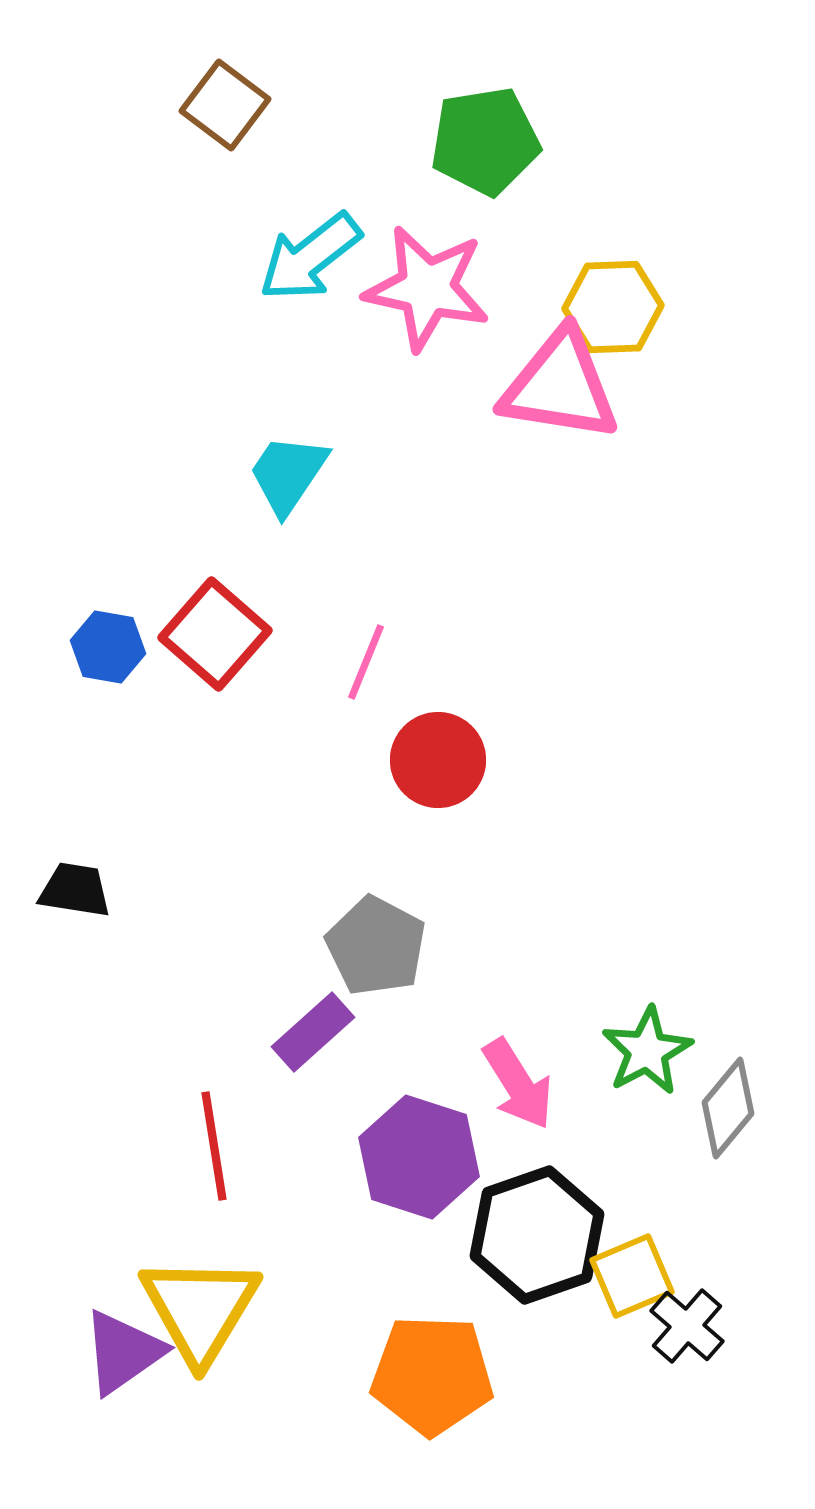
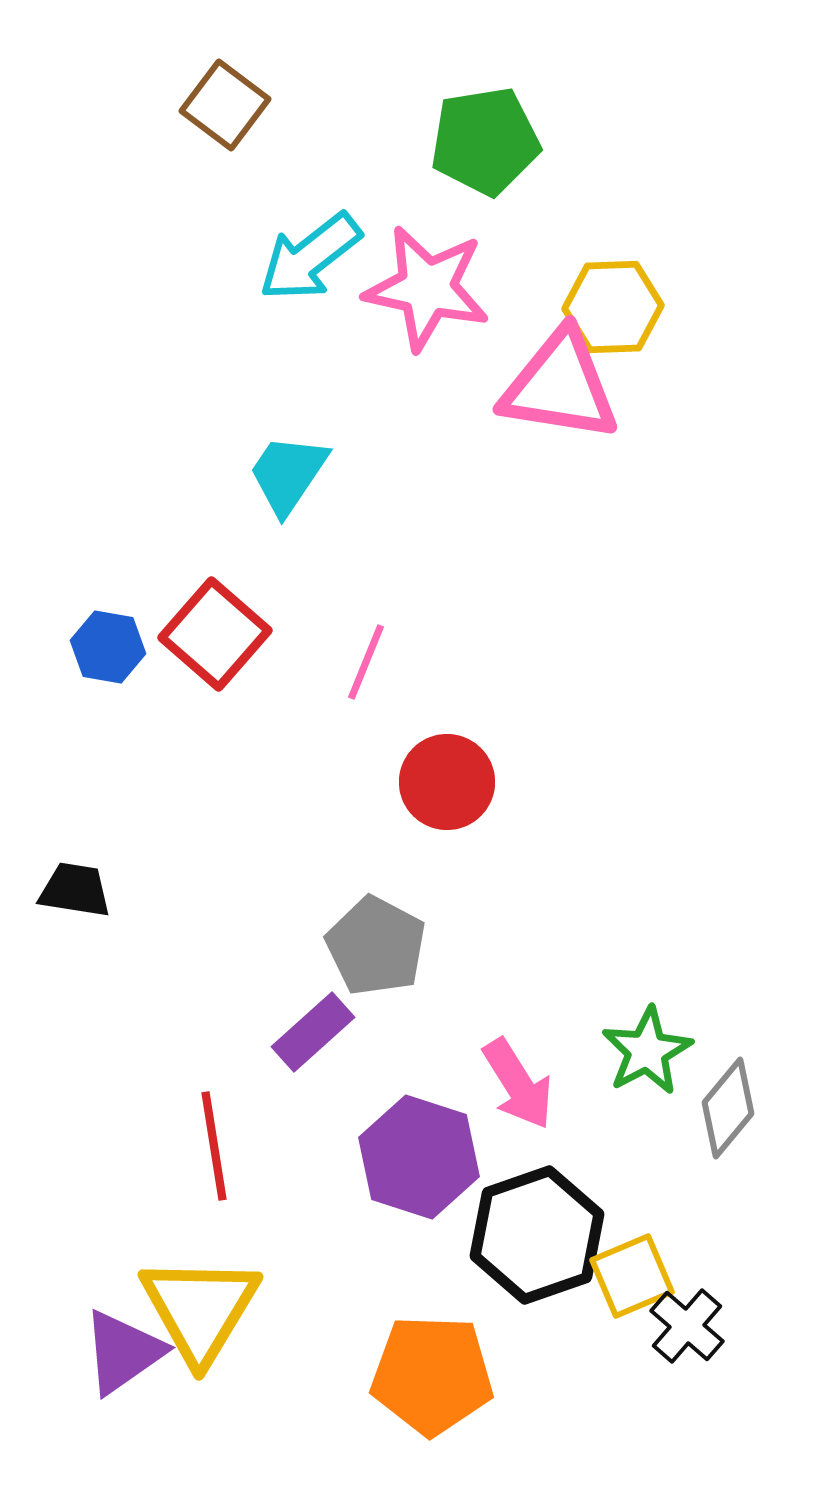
red circle: moved 9 px right, 22 px down
